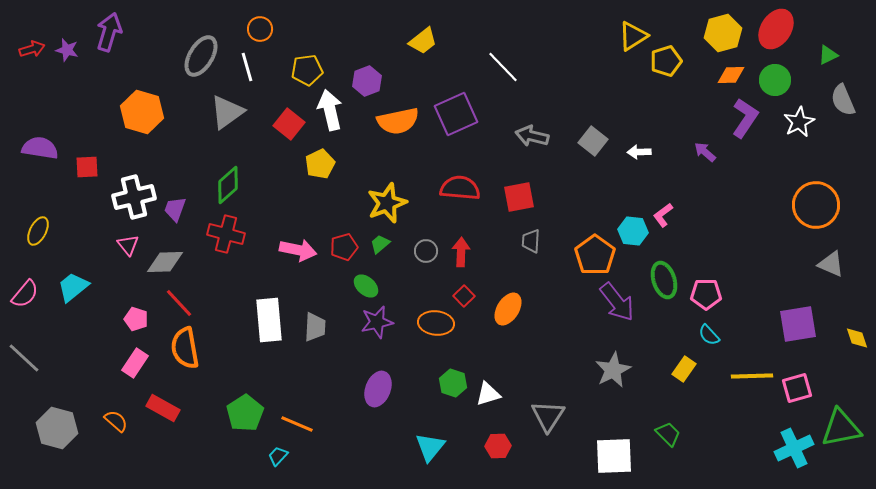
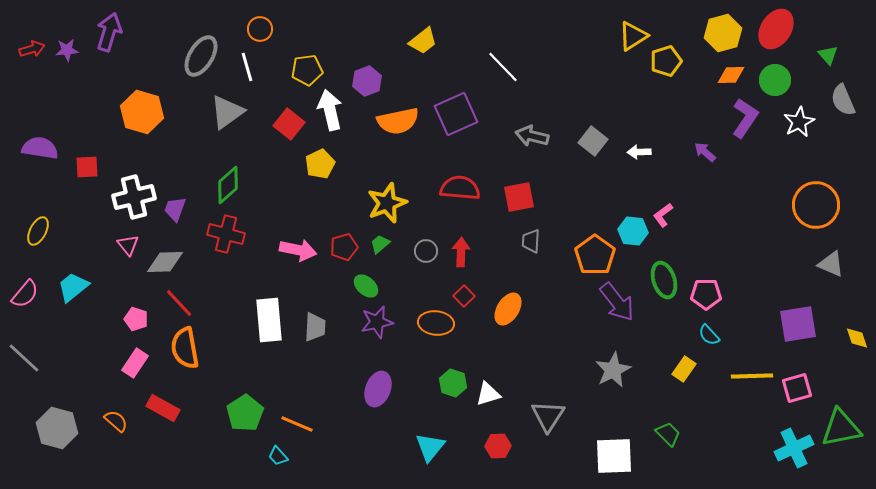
purple star at (67, 50): rotated 20 degrees counterclockwise
green triangle at (828, 55): rotated 45 degrees counterclockwise
cyan trapezoid at (278, 456): rotated 85 degrees counterclockwise
